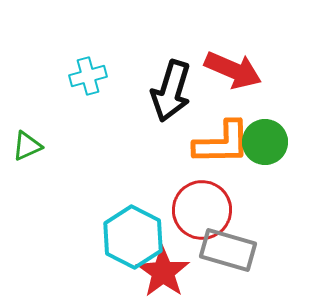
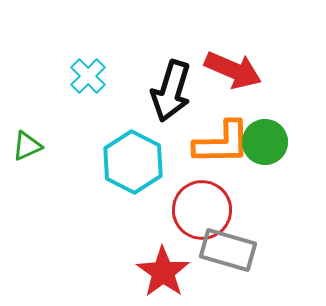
cyan cross: rotated 30 degrees counterclockwise
cyan hexagon: moved 75 px up
